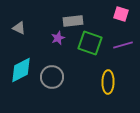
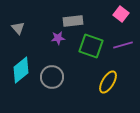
pink square: rotated 21 degrees clockwise
gray triangle: moved 1 px left; rotated 24 degrees clockwise
purple star: rotated 16 degrees clockwise
green square: moved 1 px right, 3 px down
cyan diamond: rotated 12 degrees counterclockwise
yellow ellipse: rotated 30 degrees clockwise
